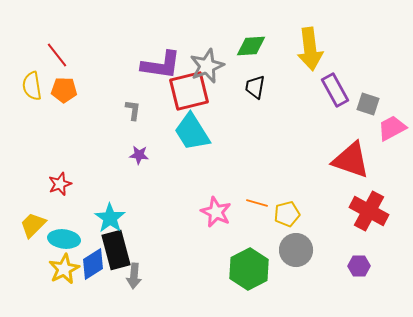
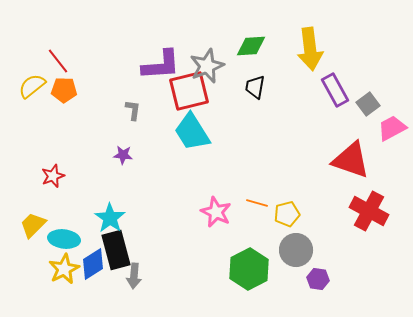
red line: moved 1 px right, 6 px down
purple L-shape: rotated 12 degrees counterclockwise
yellow semicircle: rotated 60 degrees clockwise
gray square: rotated 35 degrees clockwise
purple star: moved 16 px left
red star: moved 7 px left, 8 px up
purple hexagon: moved 41 px left, 13 px down; rotated 10 degrees clockwise
